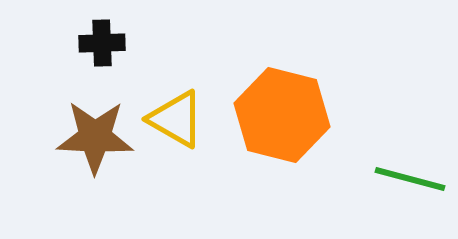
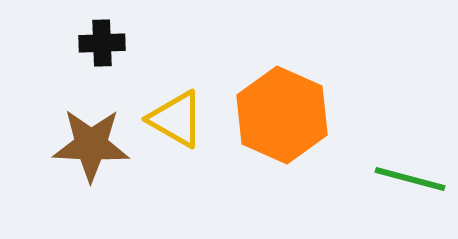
orange hexagon: rotated 10 degrees clockwise
brown star: moved 4 px left, 8 px down
